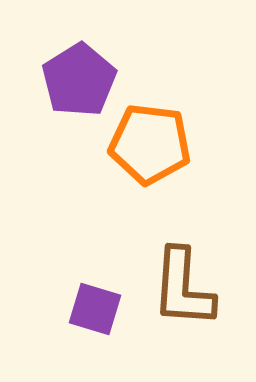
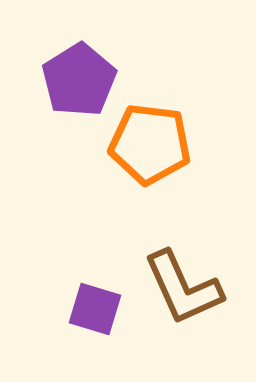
brown L-shape: rotated 28 degrees counterclockwise
